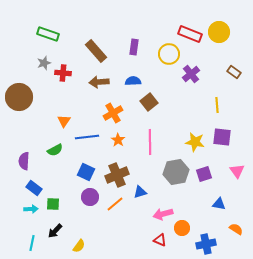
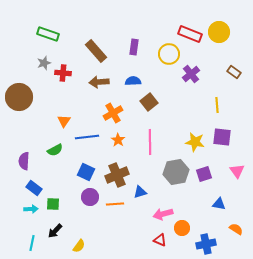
orange line at (115, 204): rotated 36 degrees clockwise
